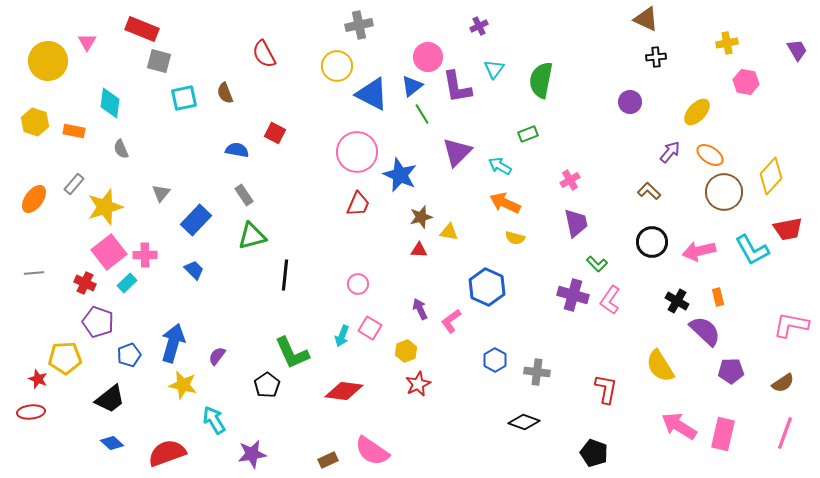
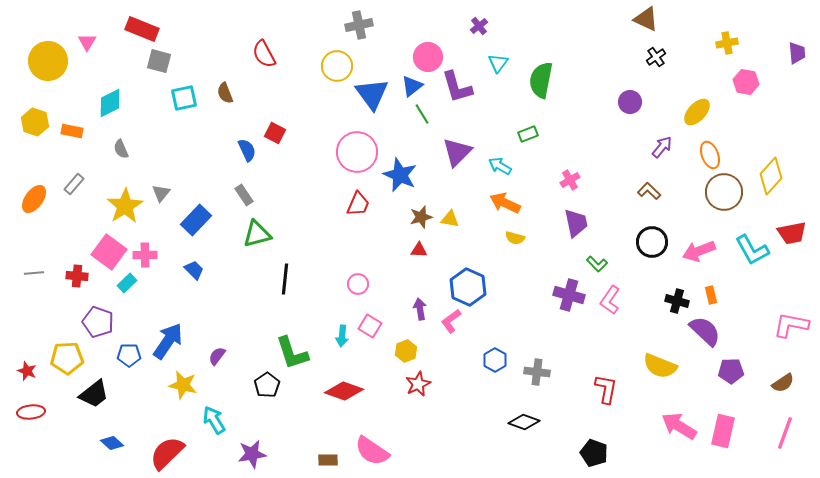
purple cross at (479, 26): rotated 12 degrees counterclockwise
purple trapezoid at (797, 50): moved 3 px down; rotated 25 degrees clockwise
black cross at (656, 57): rotated 30 degrees counterclockwise
cyan triangle at (494, 69): moved 4 px right, 6 px up
purple L-shape at (457, 87): rotated 6 degrees counterclockwise
blue triangle at (372, 94): rotated 27 degrees clockwise
cyan diamond at (110, 103): rotated 56 degrees clockwise
orange rectangle at (74, 131): moved 2 px left
blue semicircle at (237, 150): moved 10 px right; rotated 55 degrees clockwise
purple arrow at (670, 152): moved 8 px left, 5 px up
orange ellipse at (710, 155): rotated 36 degrees clockwise
yellow star at (105, 207): moved 20 px right, 1 px up; rotated 15 degrees counterclockwise
red trapezoid at (788, 229): moved 4 px right, 4 px down
yellow triangle at (449, 232): moved 1 px right, 13 px up
green triangle at (252, 236): moved 5 px right, 2 px up
pink arrow at (699, 251): rotated 8 degrees counterclockwise
pink square at (109, 252): rotated 16 degrees counterclockwise
black line at (285, 275): moved 4 px down
red cross at (85, 283): moved 8 px left, 7 px up; rotated 20 degrees counterclockwise
blue hexagon at (487, 287): moved 19 px left
purple cross at (573, 295): moved 4 px left
orange rectangle at (718, 297): moved 7 px left, 2 px up
black cross at (677, 301): rotated 15 degrees counterclockwise
purple arrow at (420, 309): rotated 15 degrees clockwise
pink square at (370, 328): moved 2 px up
cyan arrow at (342, 336): rotated 15 degrees counterclockwise
blue arrow at (173, 343): moved 5 px left, 2 px up; rotated 18 degrees clockwise
green L-shape at (292, 353): rotated 6 degrees clockwise
blue pentagon at (129, 355): rotated 20 degrees clockwise
yellow pentagon at (65, 358): moved 2 px right
yellow semicircle at (660, 366): rotated 36 degrees counterclockwise
red star at (38, 379): moved 11 px left, 8 px up
red diamond at (344, 391): rotated 12 degrees clockwise
black trapezoid at (110, 399): moved 16 px left, 5 px up
pink rectangle at (723, 434): moved 3 px up
red semicircle at (167, 453): rotated 24 degrees counterclockwise
brown rectangle at (328, 460): rotated 24 degrees clockwise
